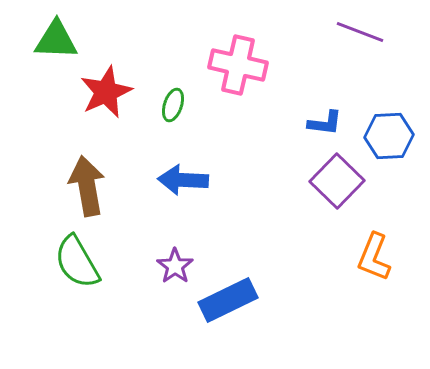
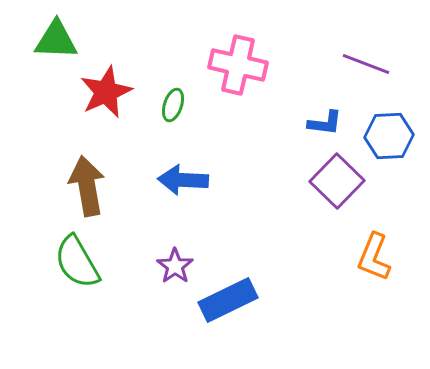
purple line: moved 6 px right, 32 px down
